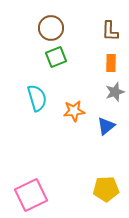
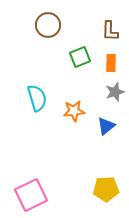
brown circle: moved 3 px left, 3 px up
green square: moved 24 px right
